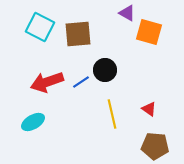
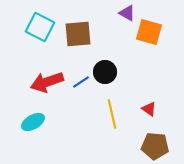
black circle: moved 2 px down
